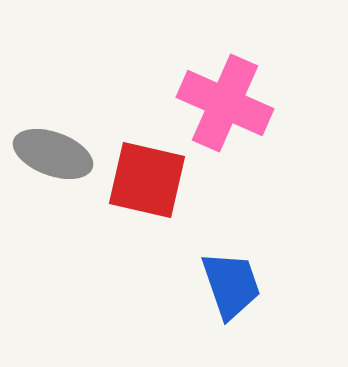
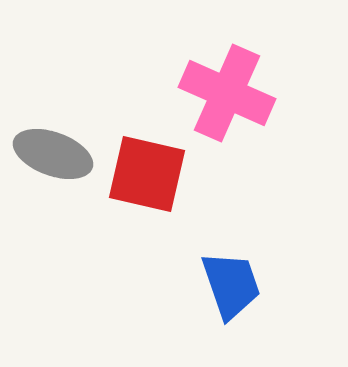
pink cross: moved 2 px right, 10 px up
red square: moved 6 px up
